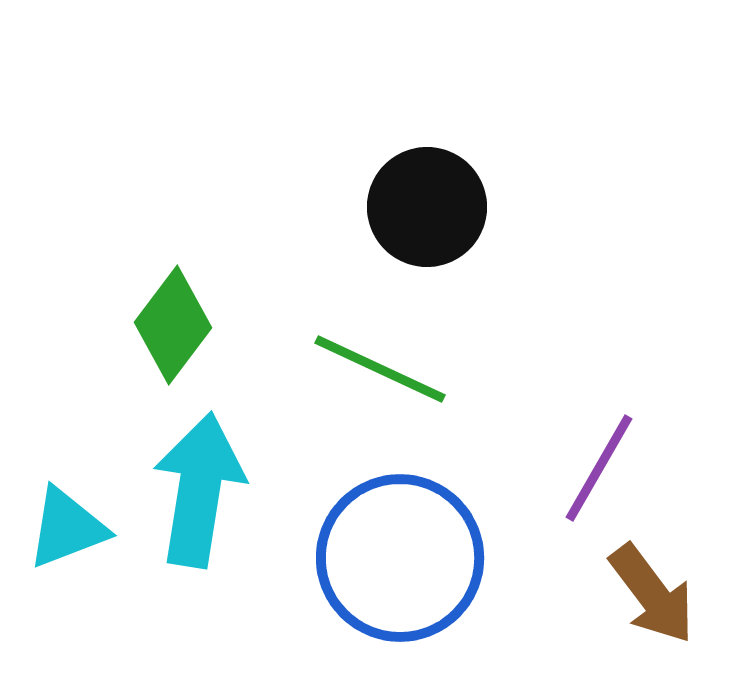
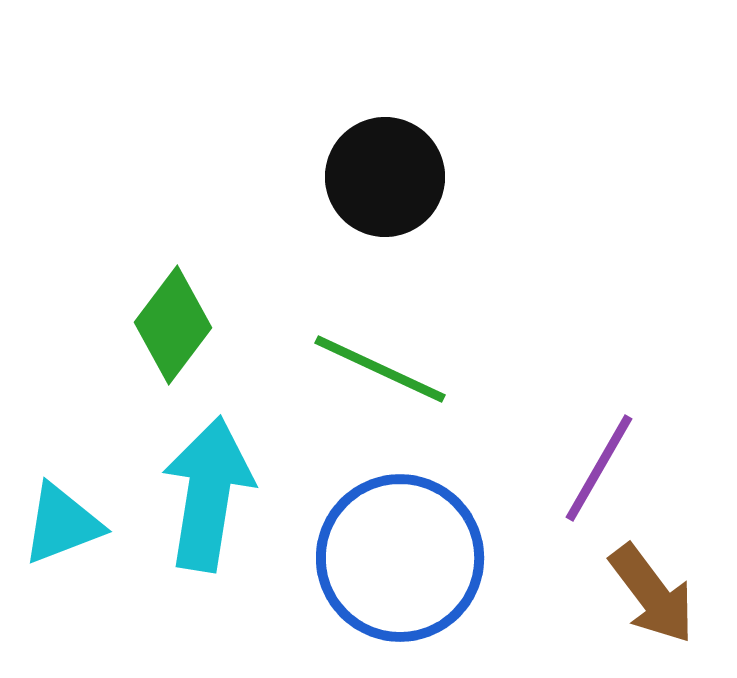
black circle: moved 42 px left, 30 px up
cyan arrow: moved 9 px right, 4 px down
cyan triangle: moved 5 px left, 4 px up
